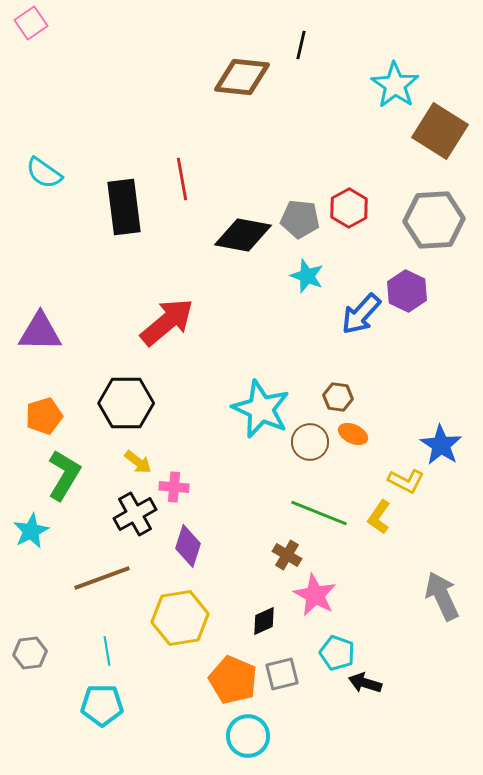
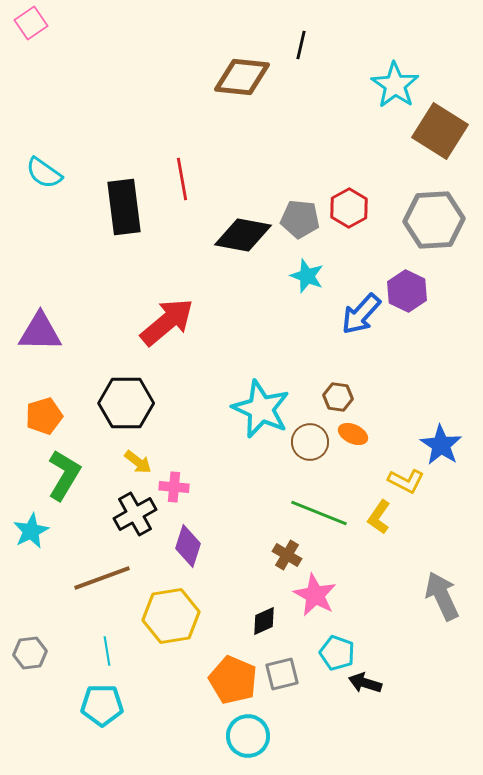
yellow hexagon at (180, 618): moved 9 px left, 2 px up
